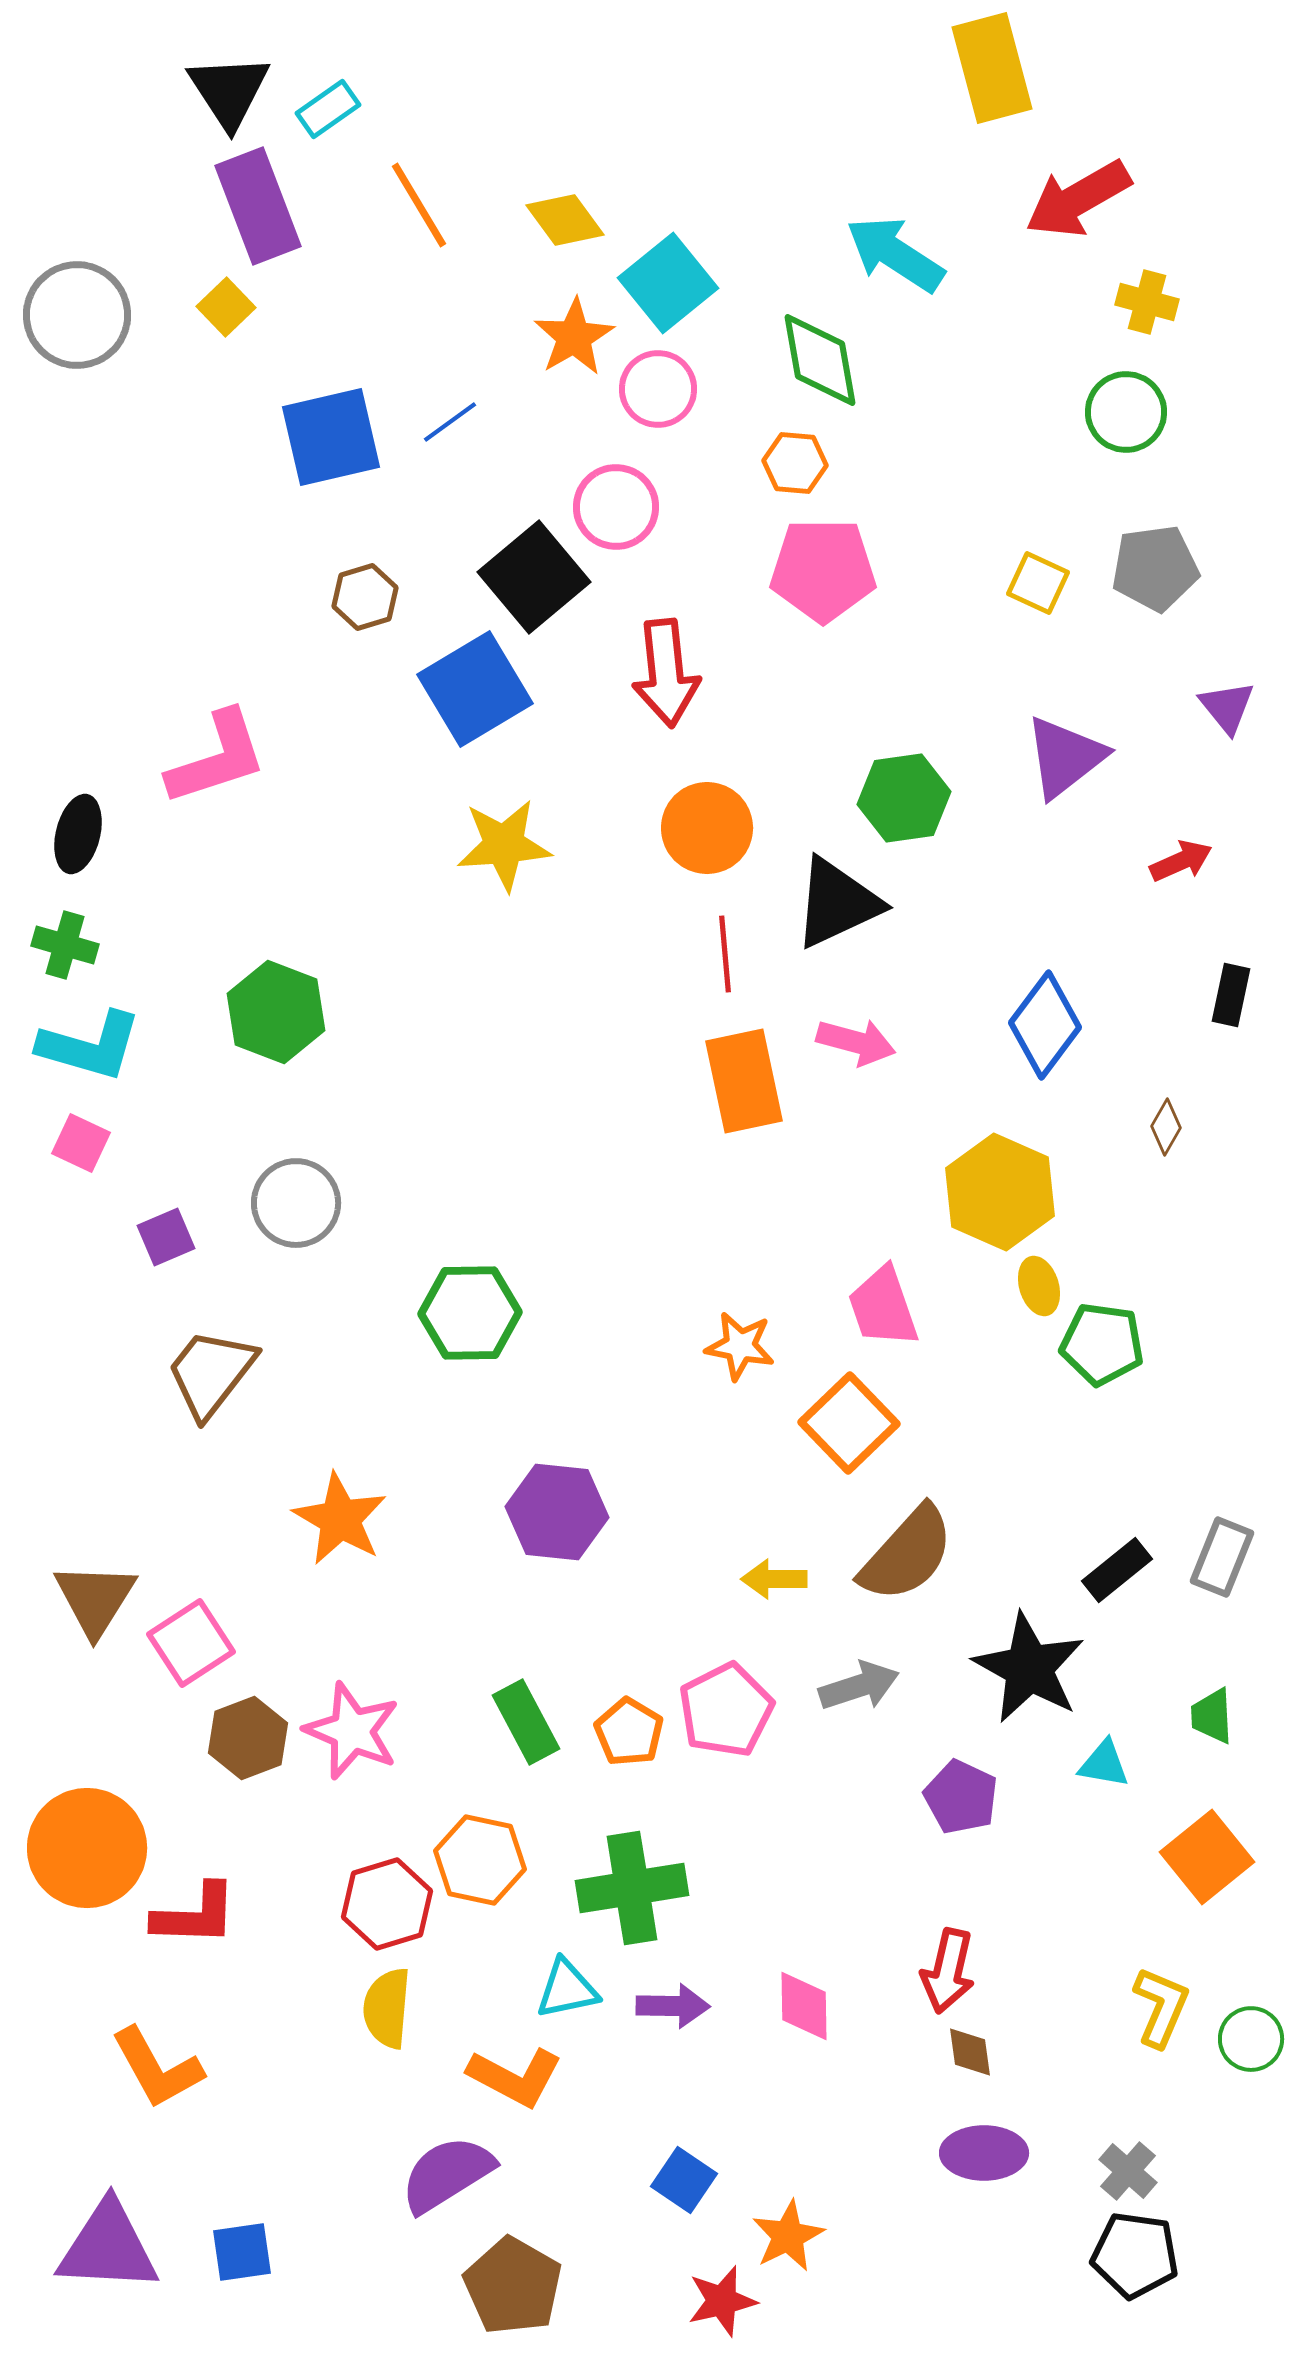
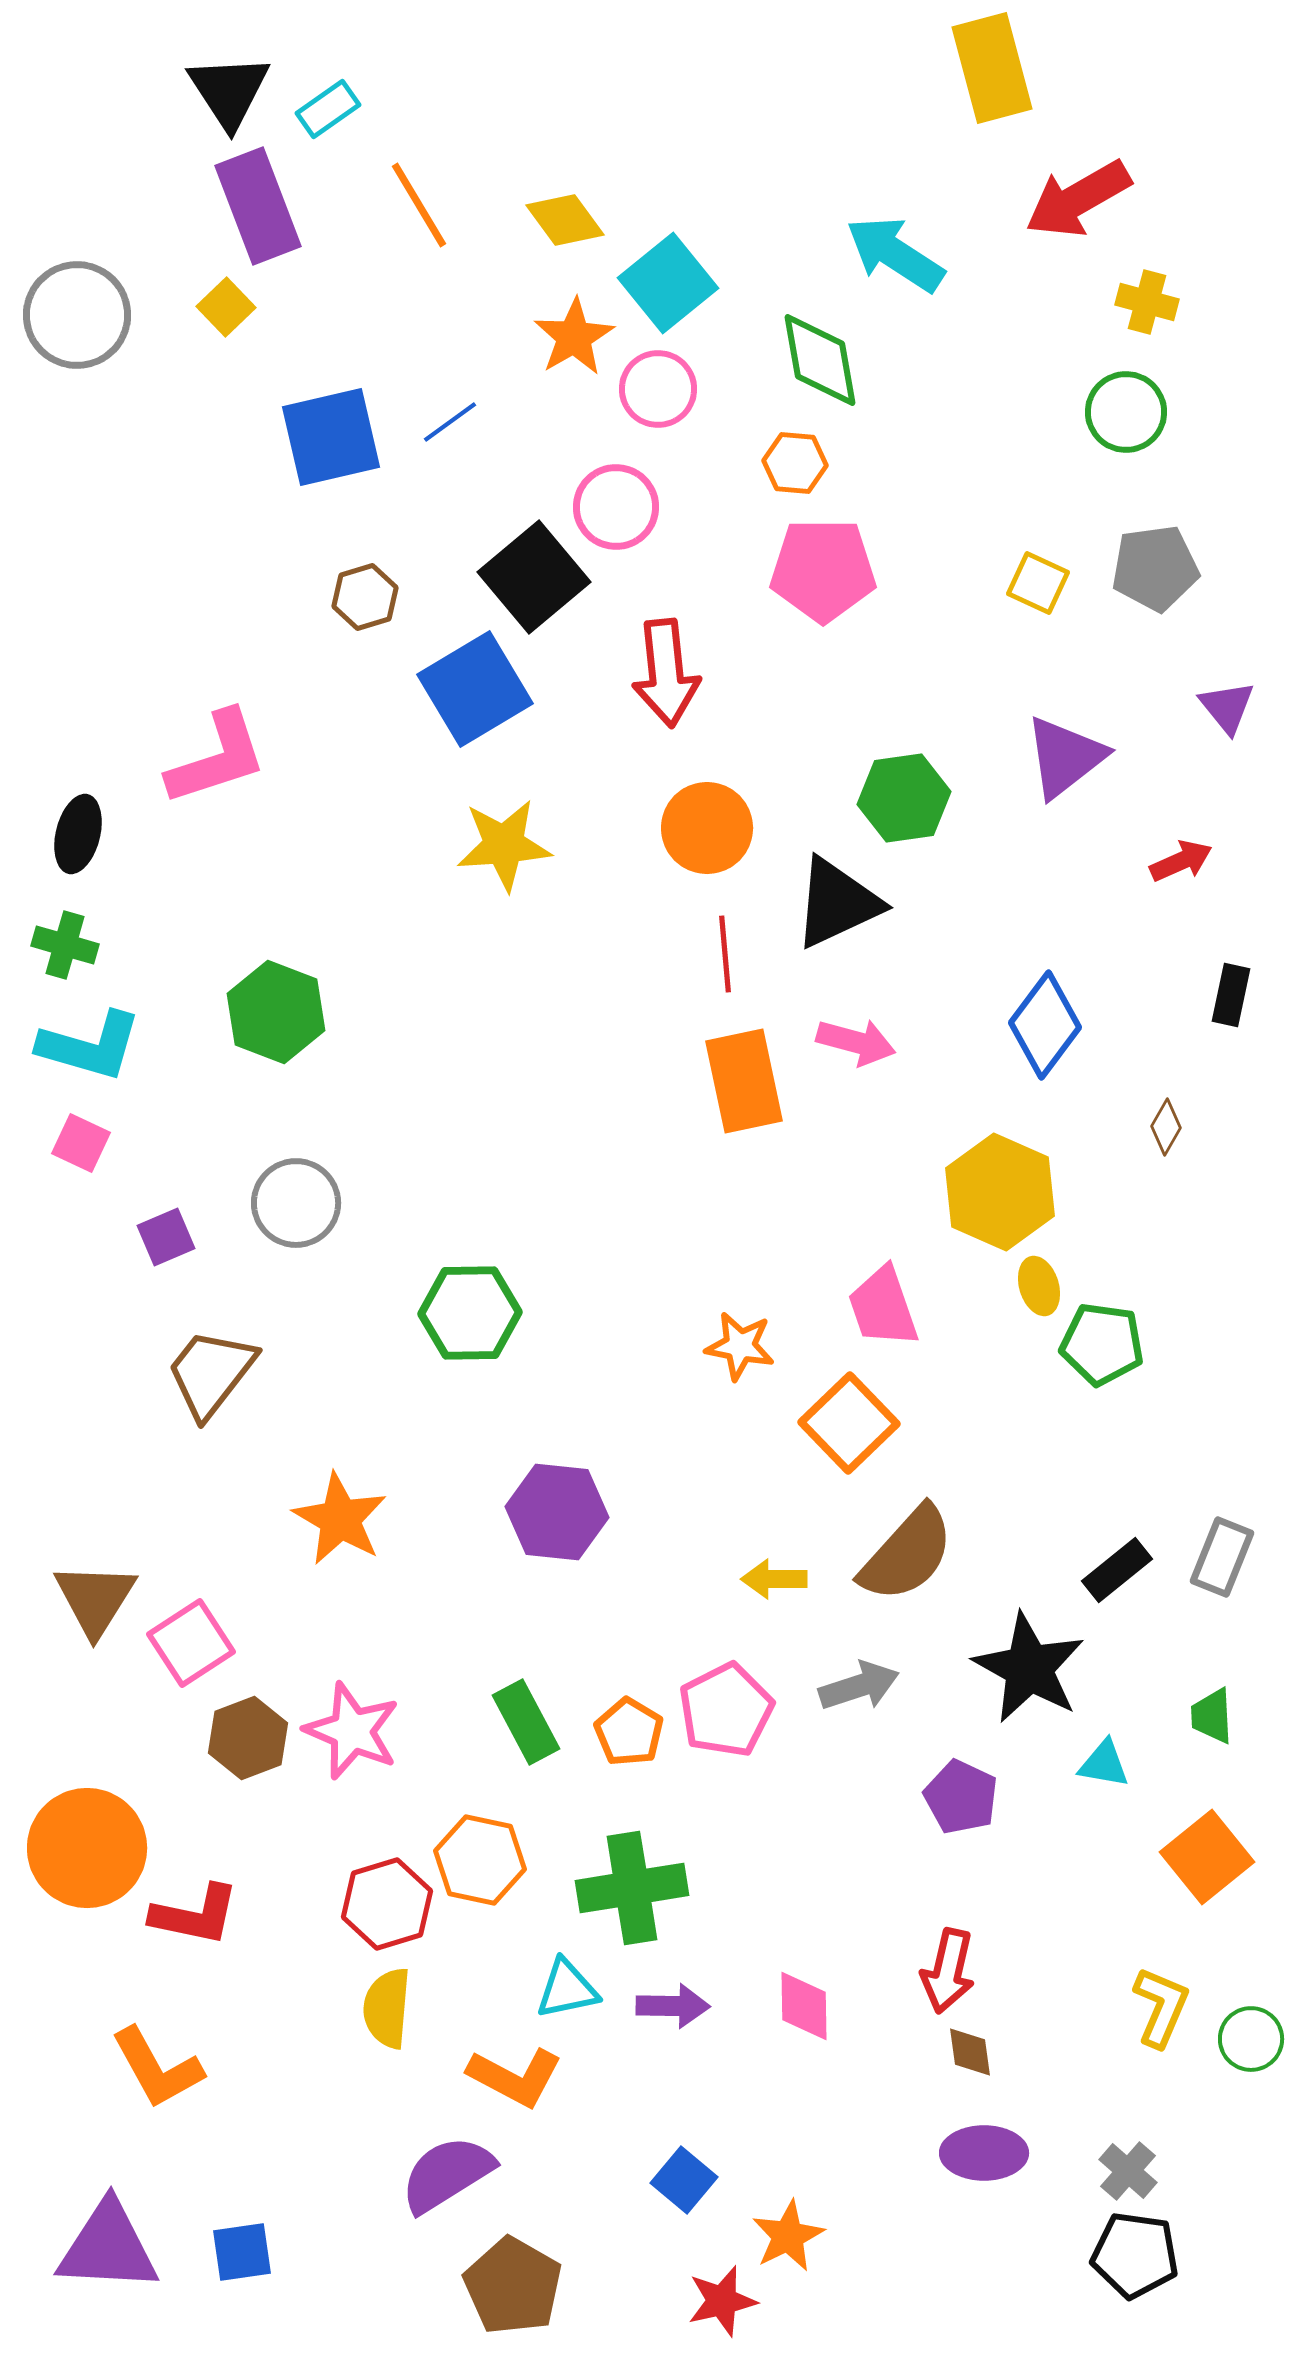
red L-shape at (195, 1915): rotated 10 degrees clockwise
blue square at (684, 2180): rotated 6 degrees clockwise
